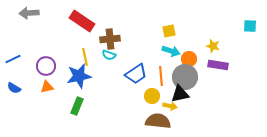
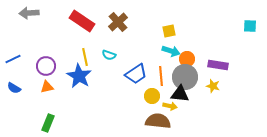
brown cross: moved 8 px right, 17 px up; rotated 36 degrees counterclockwise
yellow star: moved 40 px down
orange circle: moved 2 px left
blue star: rotated 30 degrees counterclockwise
black triangle: rotated 18 degrees clockwise
green rectangle: moved 29 px left, 17 px down
